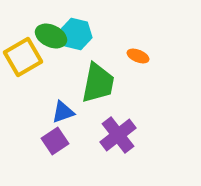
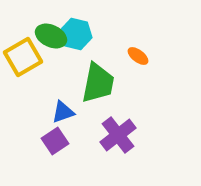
orange ellipse: rotated 15 degrees clockwise
